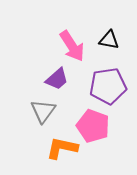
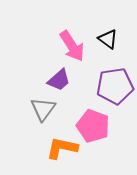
black triangle: moved 1 px left, 1 px up; rotated 25 degrees clockwise
purple trapezoid: moved 2 px right, 1 px down
purple pentagon: moved 7 px right
gray triangle: moved 2 px up
